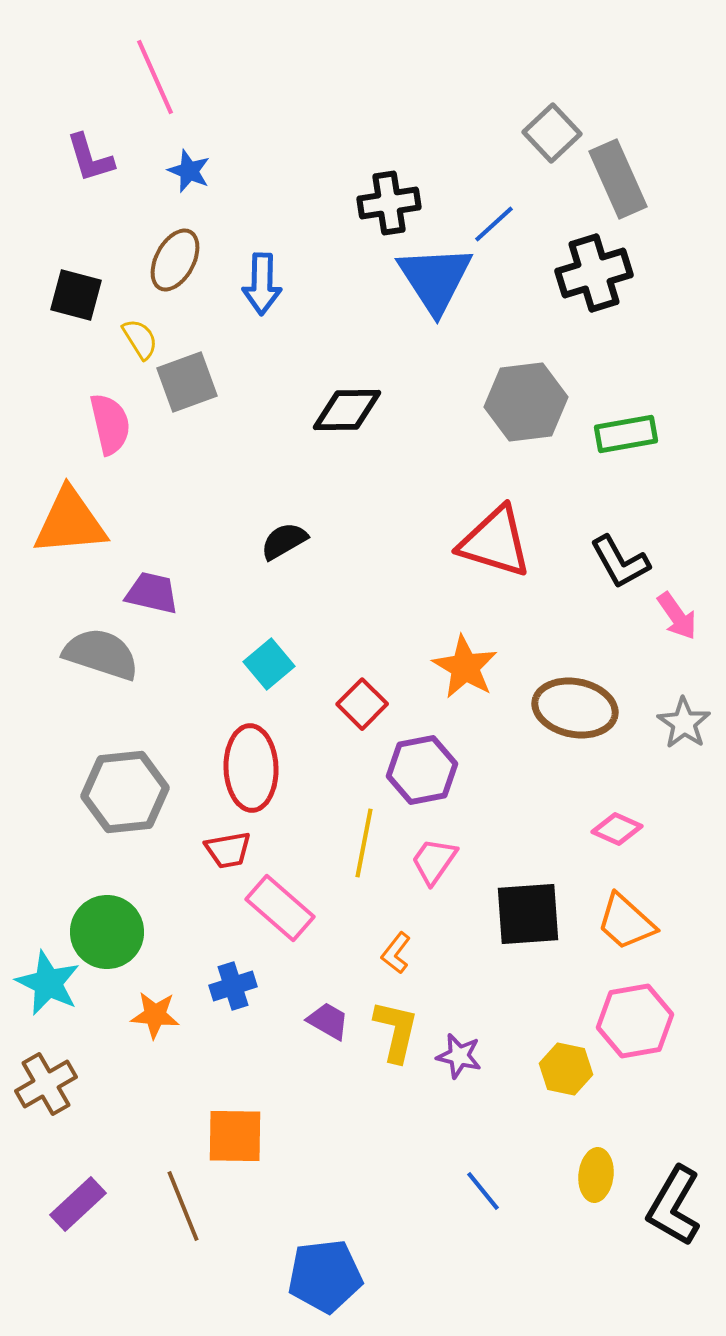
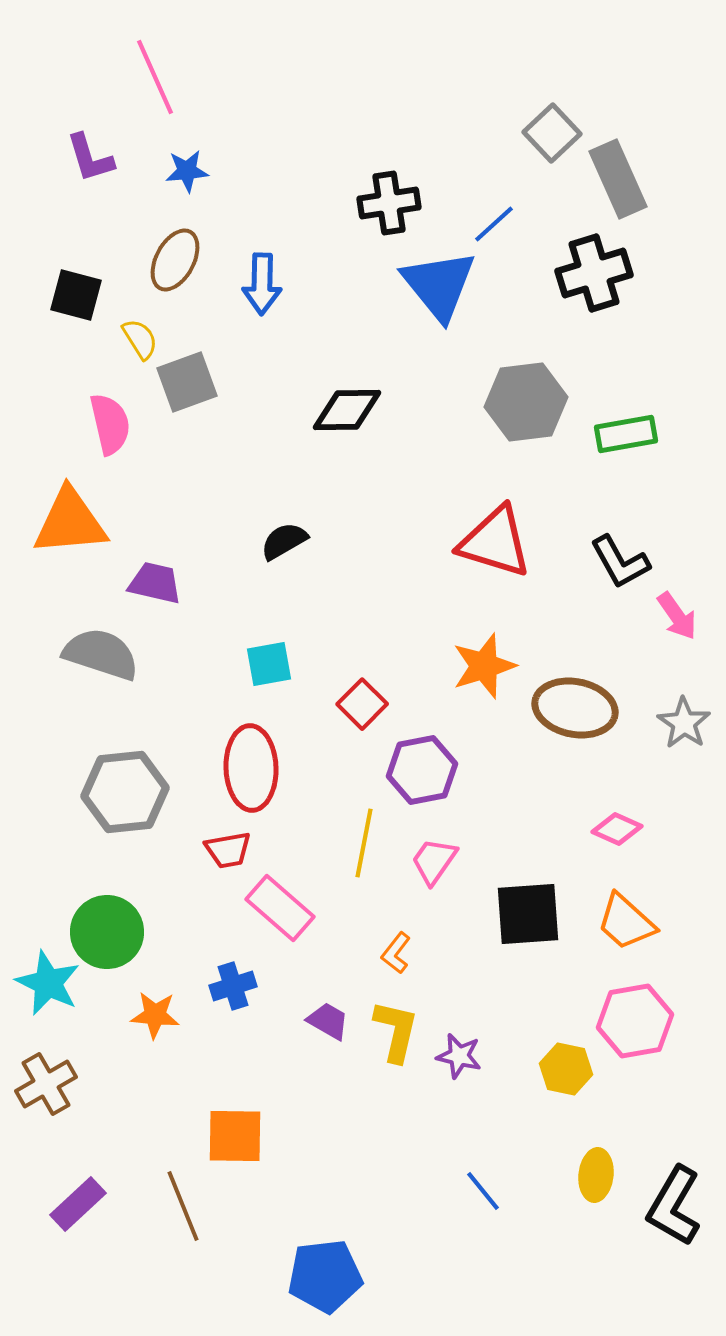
blue star at (189, 171): moved 2 px left; rotated 27 degrees counterclockwise
blue triangle at (435, 279): moved 4 px right, 6 px down; rotated 6 degrees counterclockwise
purple trapezoid at (152, 593): moved 3 px right, 10 px up
cyan square at (269, 664): rotated 30 degrees clockwise
orange star at (465, 667): moved 19 px right, 1 px up; rotated 24 degrees clockwise
